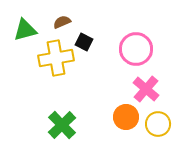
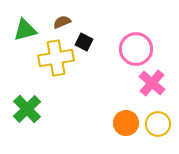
pink cross: moved 6 px right, 6 px up
orange circle: moved 6 px down
green cross: moved 35 px left, 16 px up
